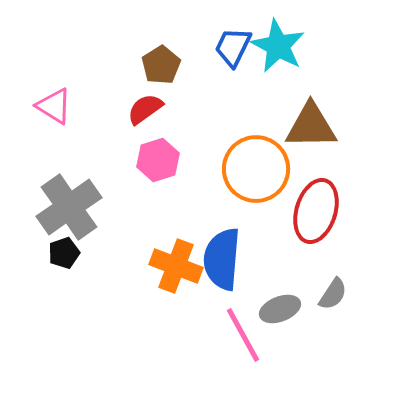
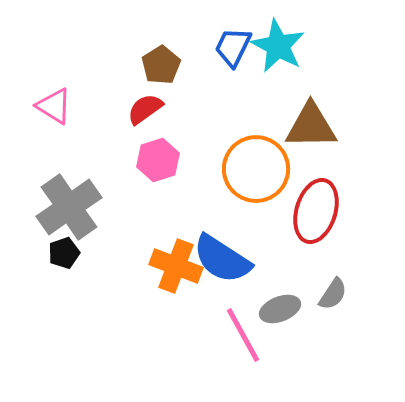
blue semicircle: rotated 62 degrees counterclockwise
